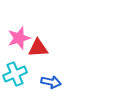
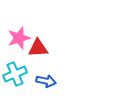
blue arrow: moved 5 px left, 1 px up
